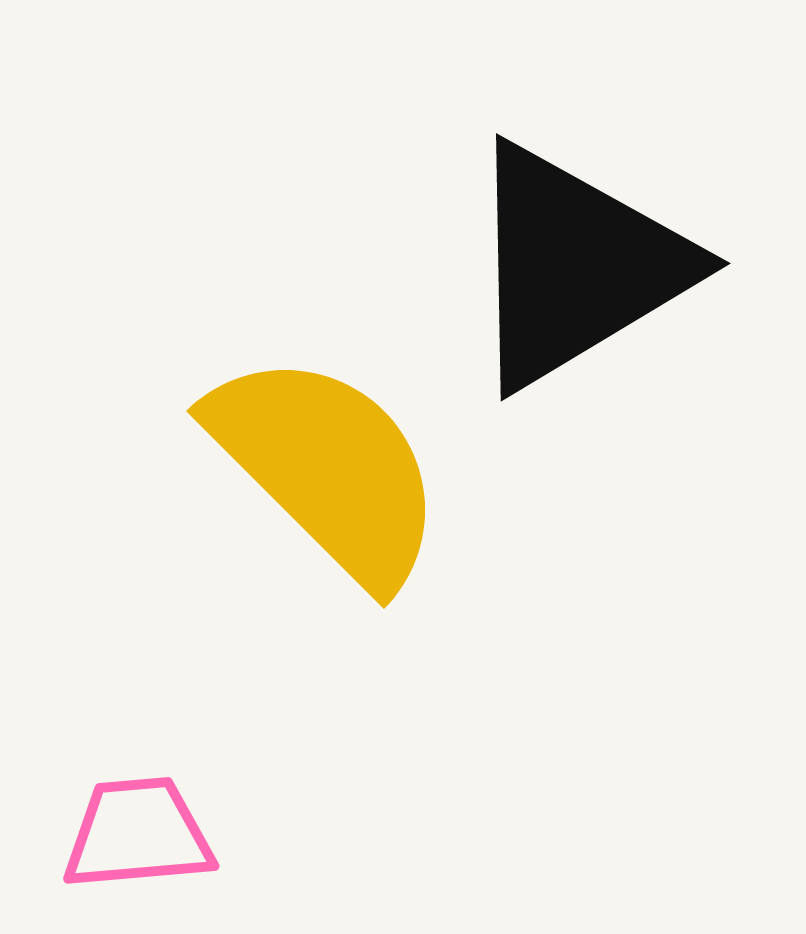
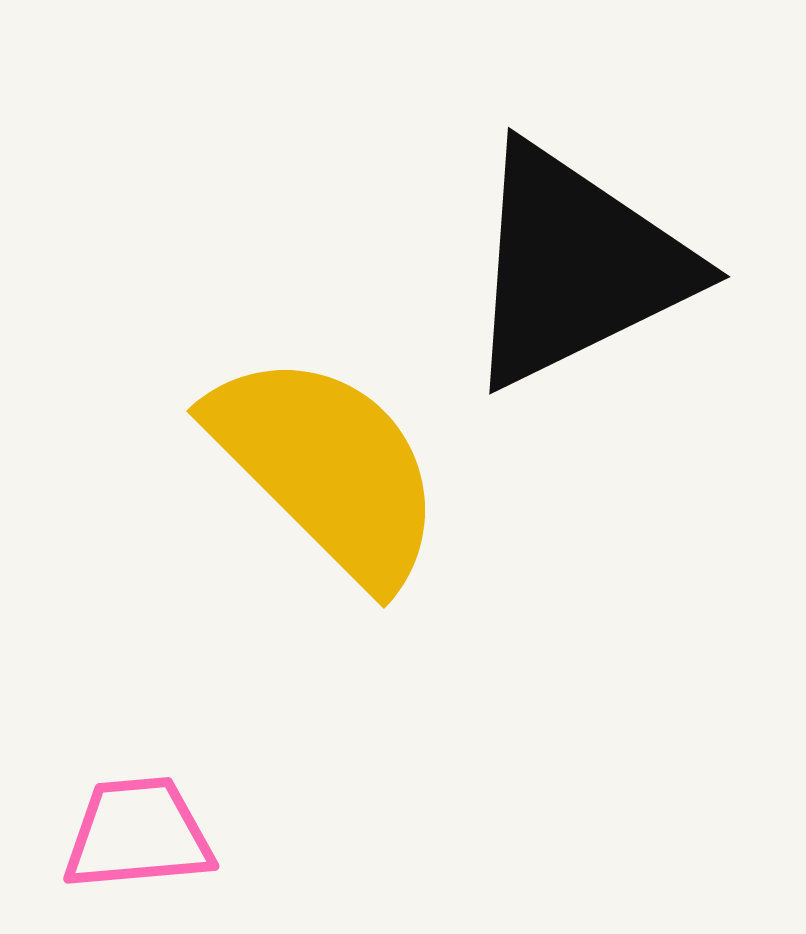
black triangle: rotated 5 degrees clockwise
